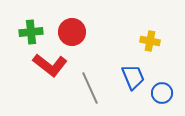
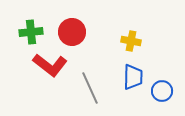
yellow cross: moved 19 px left
blue trapezoid: rotated 24 degrees clockwise
blue circle: moved 2 px up
